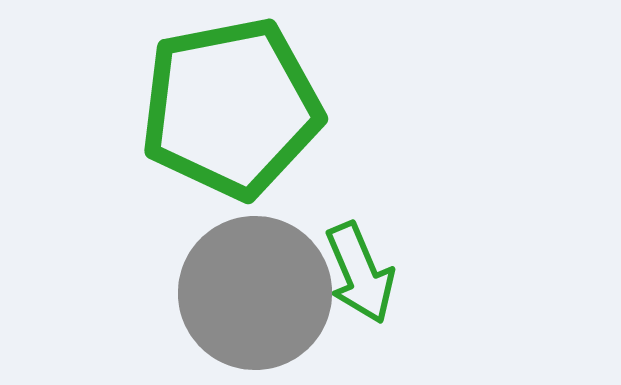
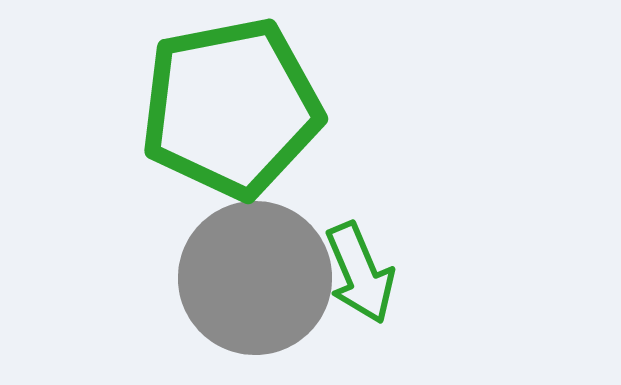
gray circle: moved 15 px up
